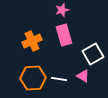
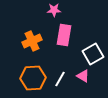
pink star: moved 8 px left; rotated 16 degrees clockwise
pink rectangle: rotated 25 degrees clockwise
white line: moved 1 px right; rotated 70 degrees counterclockwise
